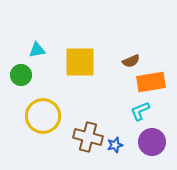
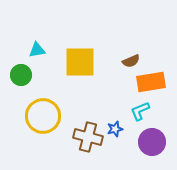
blue star: moved 16 px up
